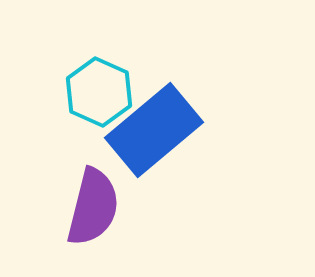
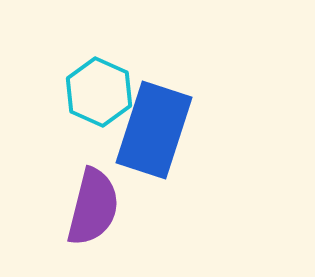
blue rectangle: rotated 32 degrees counterclockwise
